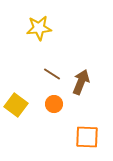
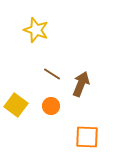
yellow star: moved 3 px left, 2 px down; rotated 25 degrees clockwise
brown arrow: moved 2 px down
orange circle: moved 3 px left, 2 px down
